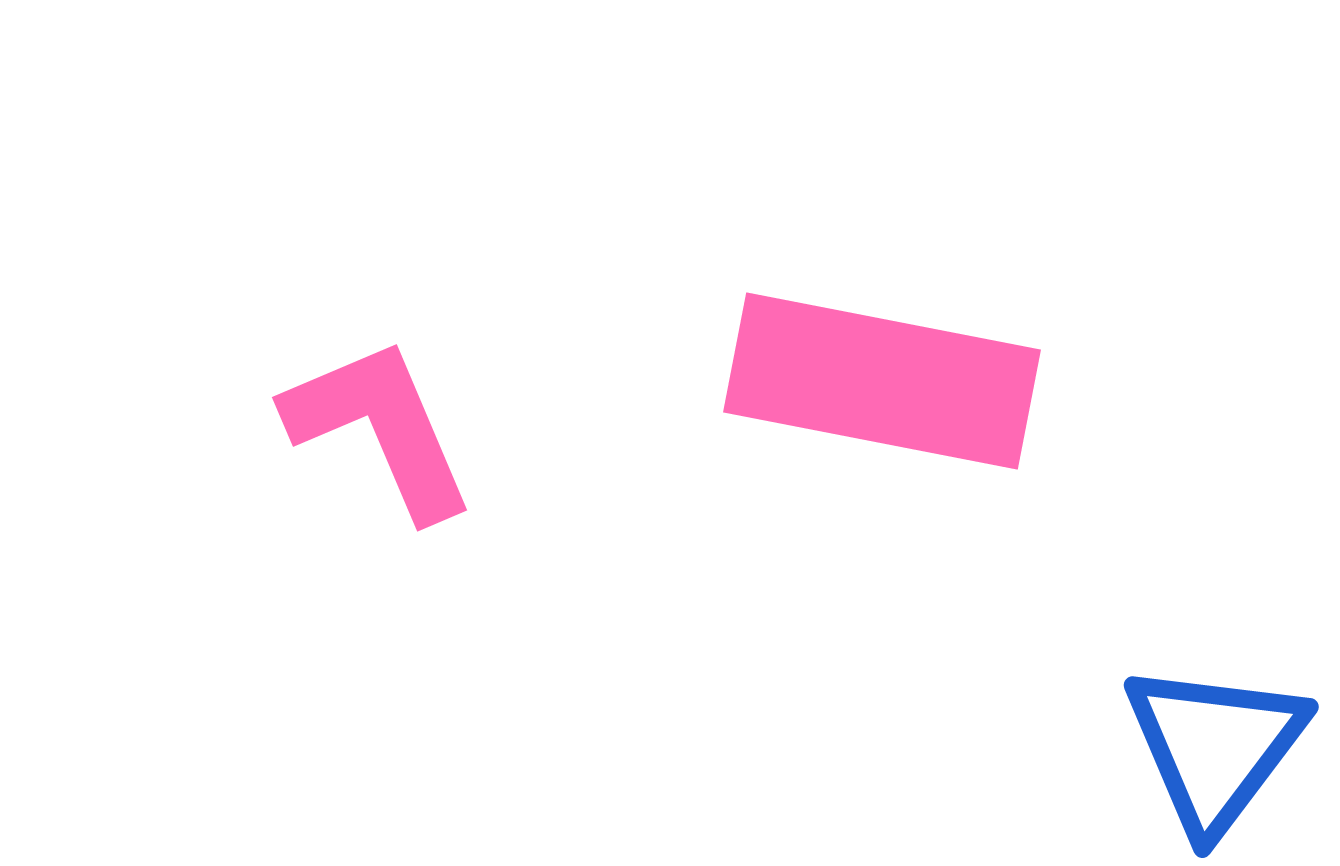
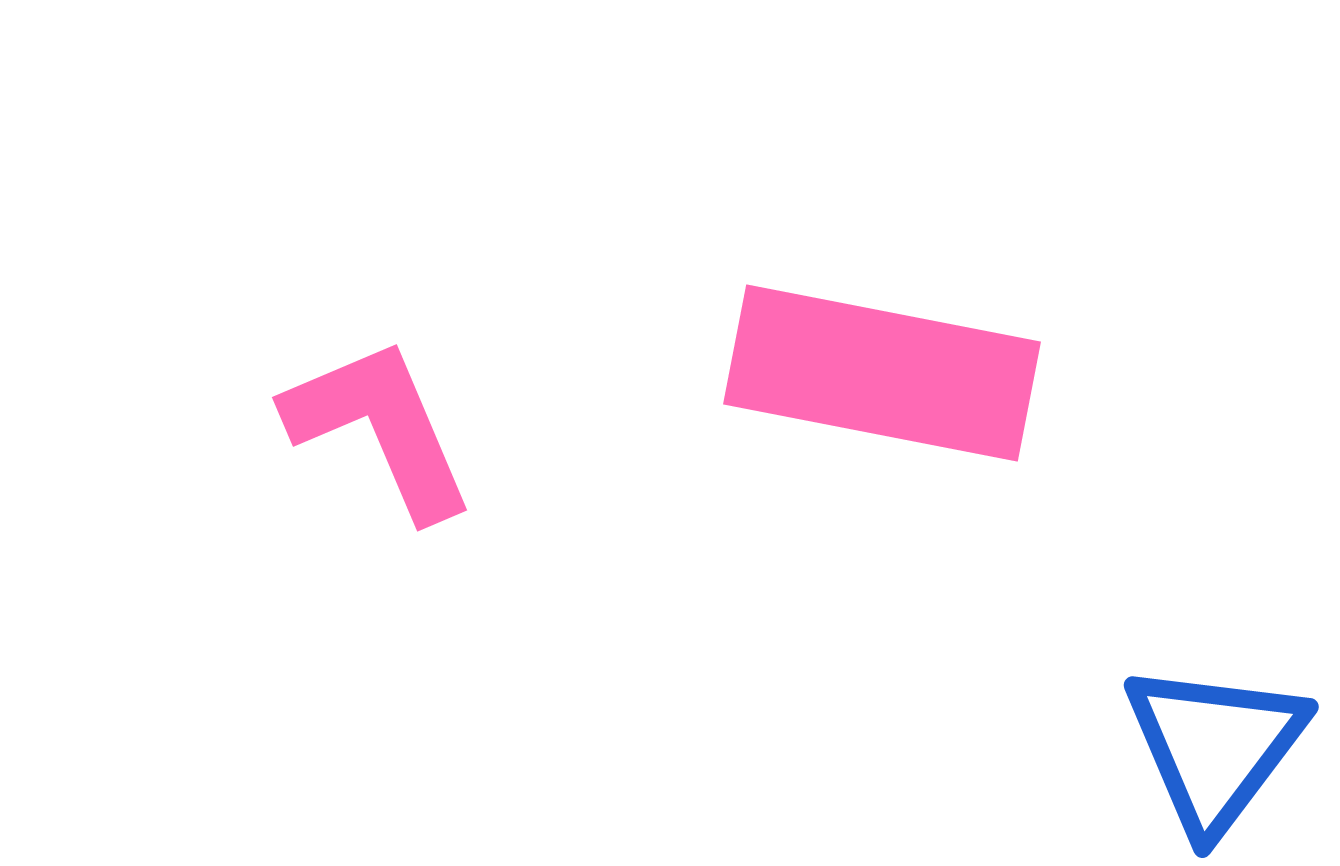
pink rectangle: moved 8 px up
